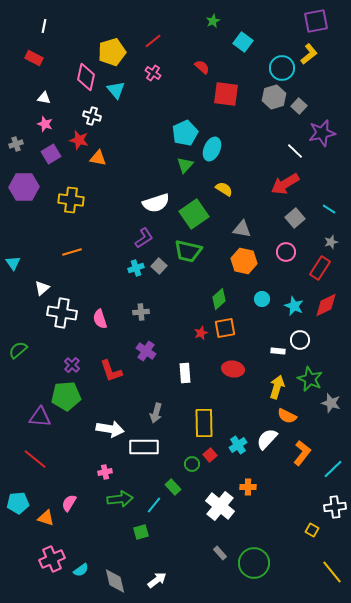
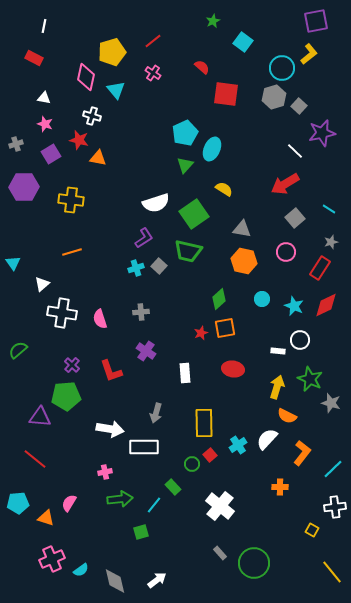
white triangle at (42, 288): moved 4 px up
orange cross at (248, 487): moved 32 px right
